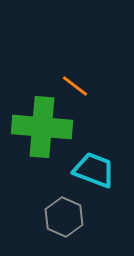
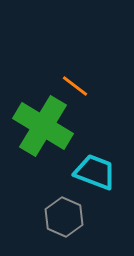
green cross: moved 1 px right, 1 px up; rotated 26 degrees clockwise
cyan trapezoid: moved 1 px right, 2 px down
